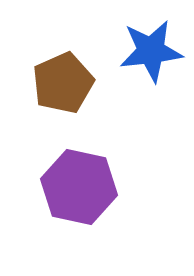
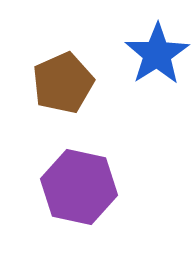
blue star: moved 6 px right, 3 px down; rotated 26 degrees counterclockwise
